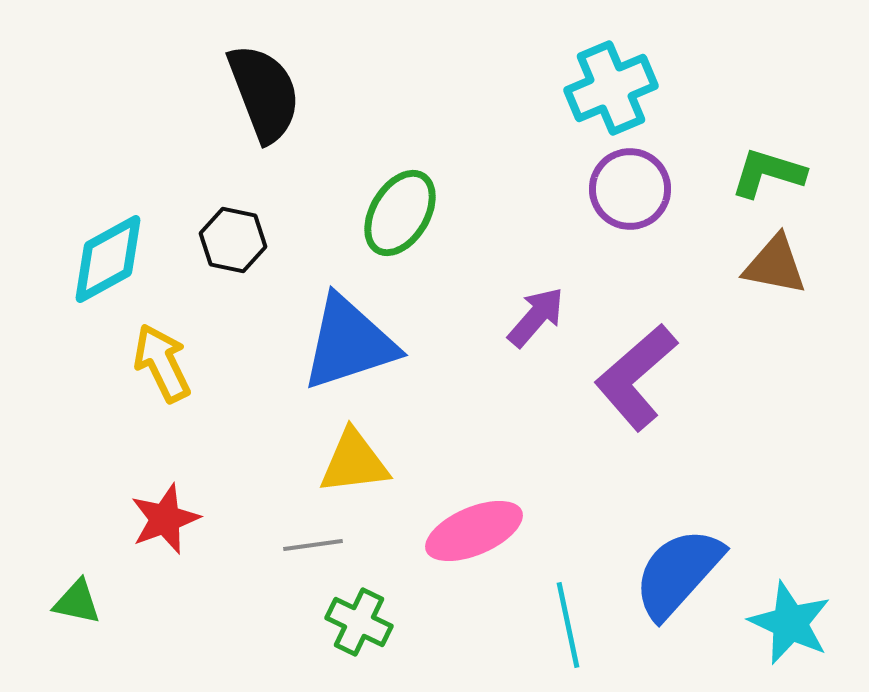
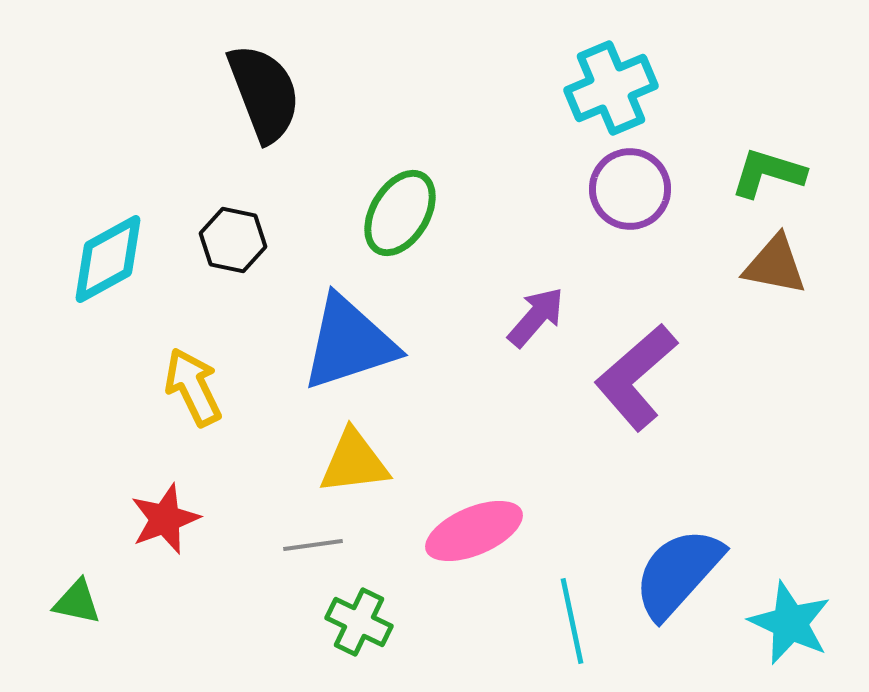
yellow arrow: moved 31 px right, 24 px down
cyan line: moved 4 px right, 4 px up
